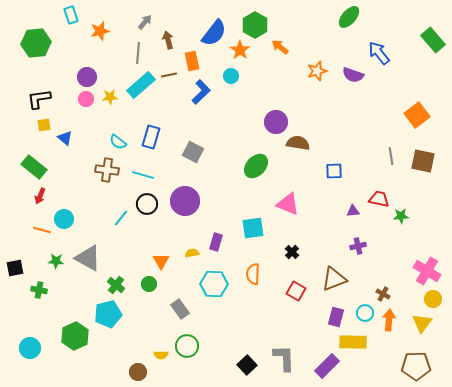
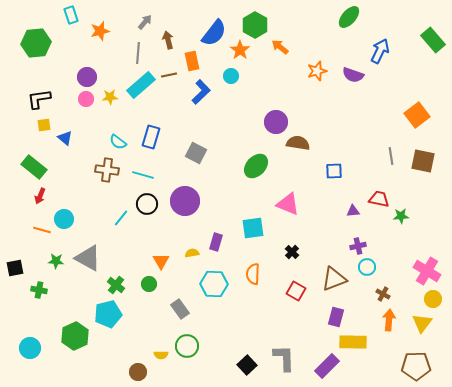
blue arrow at (379, 53): moved 1 px right, 2 px up; rotated 65 degrees clockwise
gray square at (193, 152): moved 3 px right, 1 px down
cyan circle at (365, 313): moved 2 px right, 46 px up
